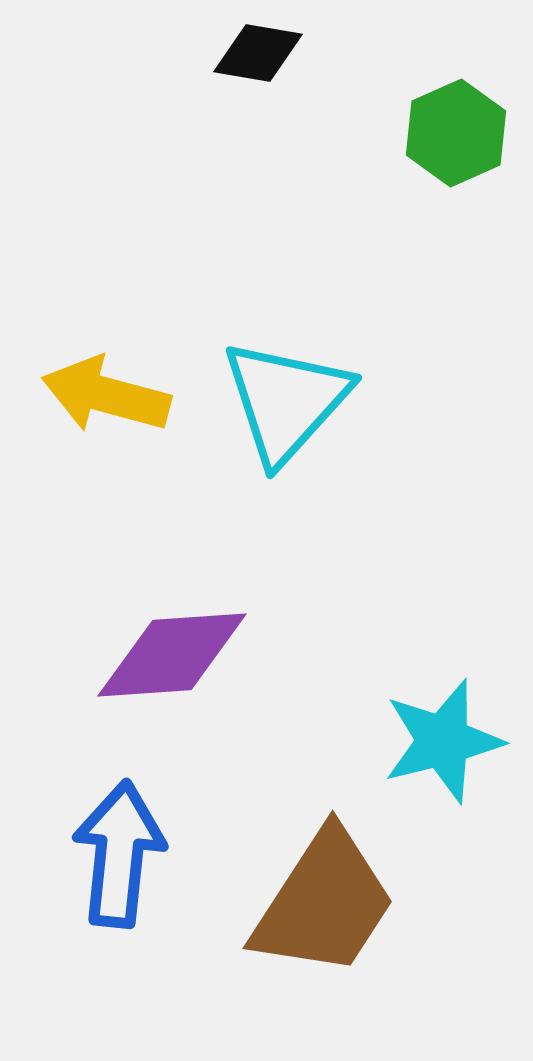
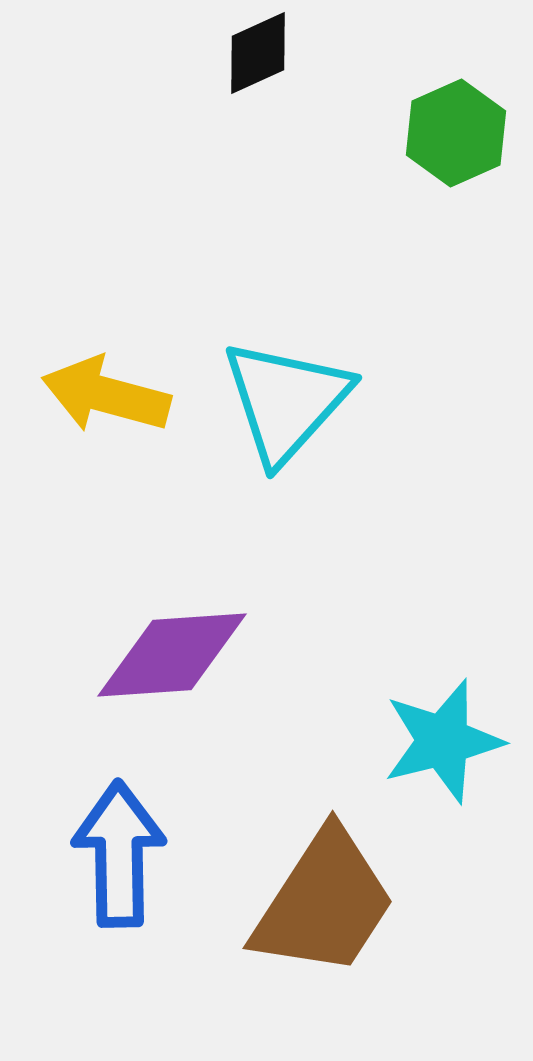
black diamond: rotated 34 degrees counterclockwise
blue arrow: rotated 7 degrees counterclockwise
